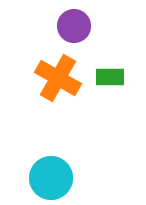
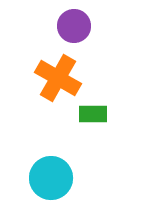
green rectangle: moved 17 px left, 37 px down
